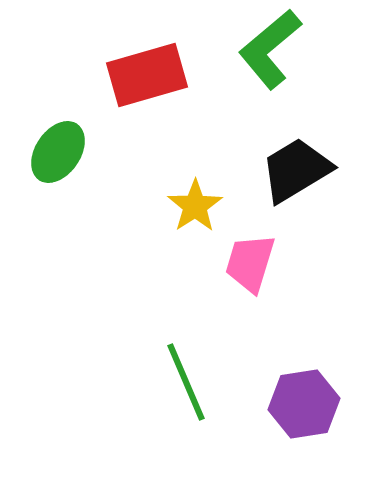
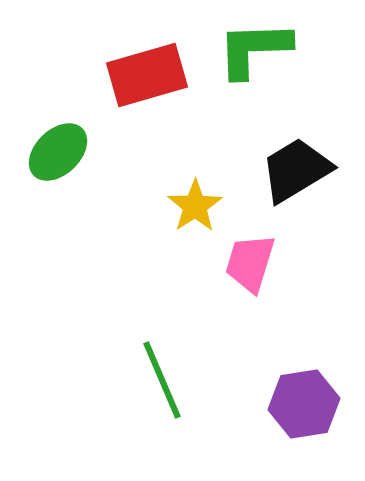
green L-shape: moved 16 px left; rotated 38 degrees clockwise
green ellipse: rotated 12 degrees clockwise
green line: moved 24 px left, 2 px up
